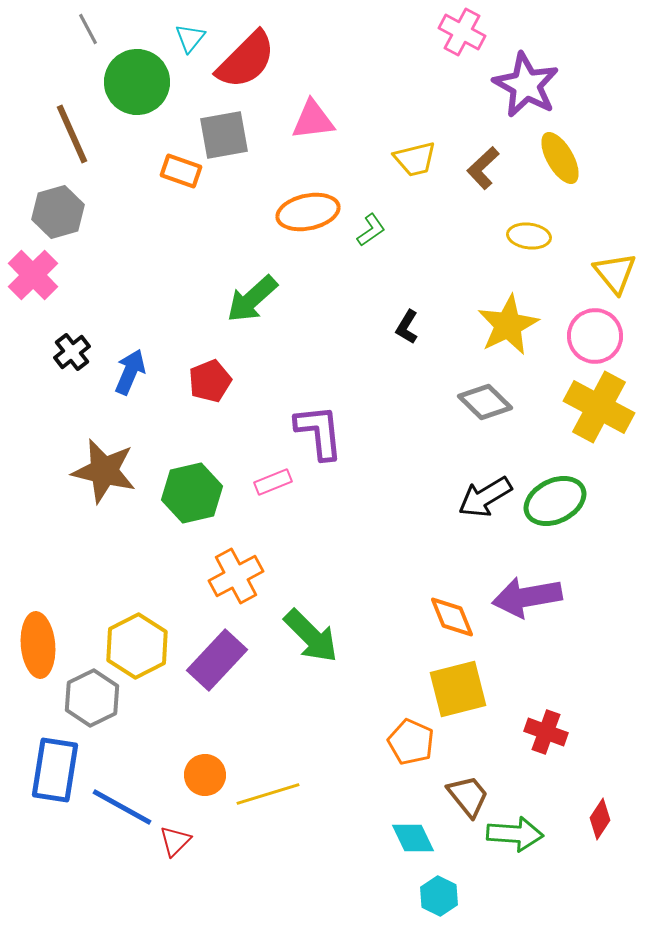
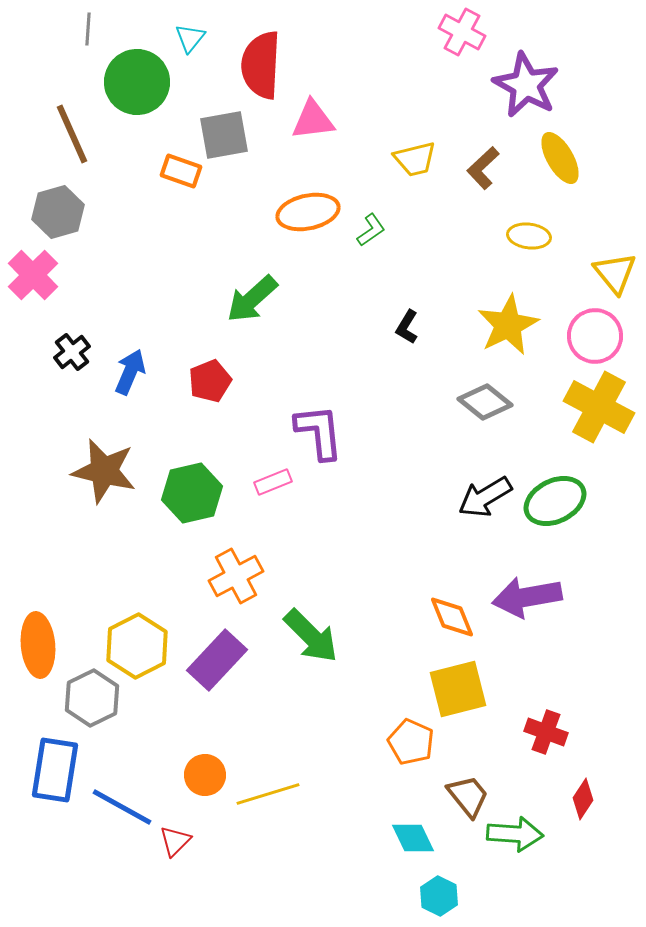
gray line at (88, 29): rotated 32 degrees clockwise
red semicircle at (246, 60): moved 15 px right, 5 px down; rotated 138 degrees clockwise
gray diamond at (485, 402): rotated 6 degrees counterclockwise
red diamond at (600, 819): moved 17 px left, 20 px up
